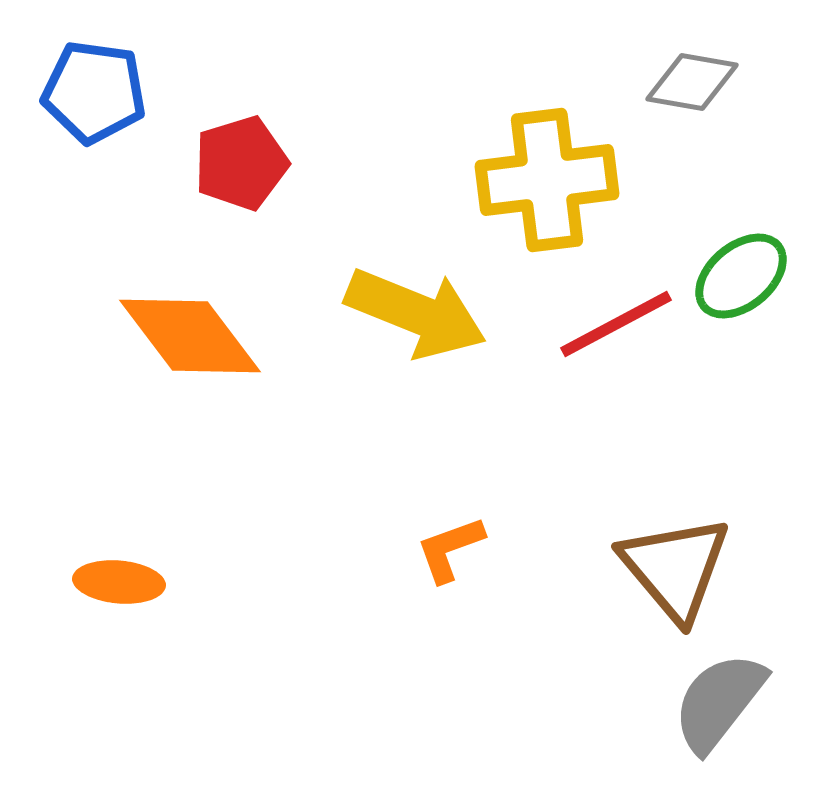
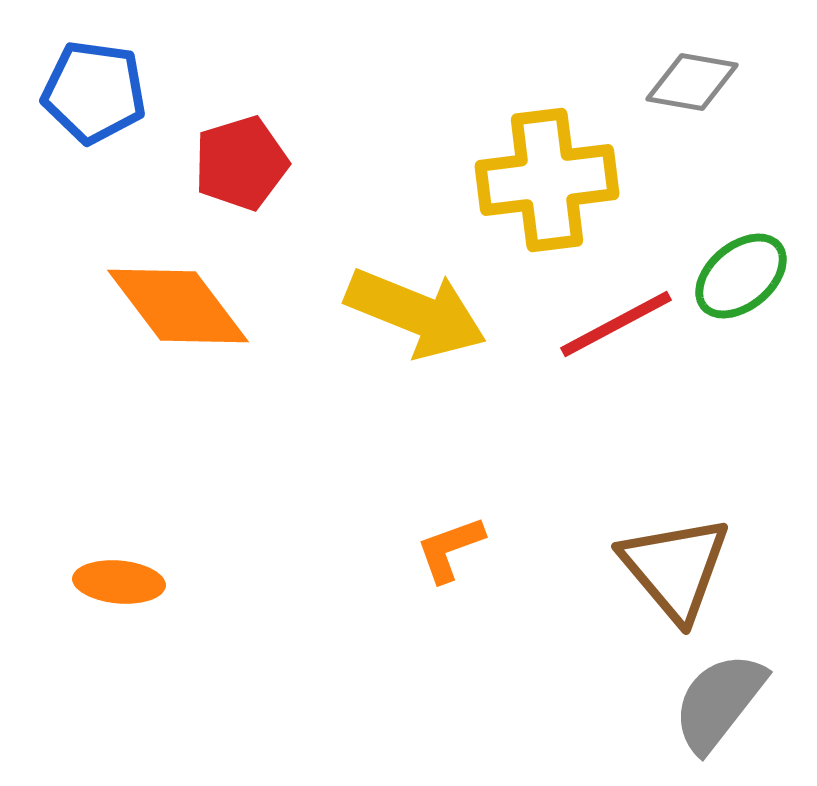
orange diamond: moved 12 px left, 30 px up
